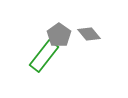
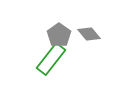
green rectangle: moved 7 px right, 3 px down
